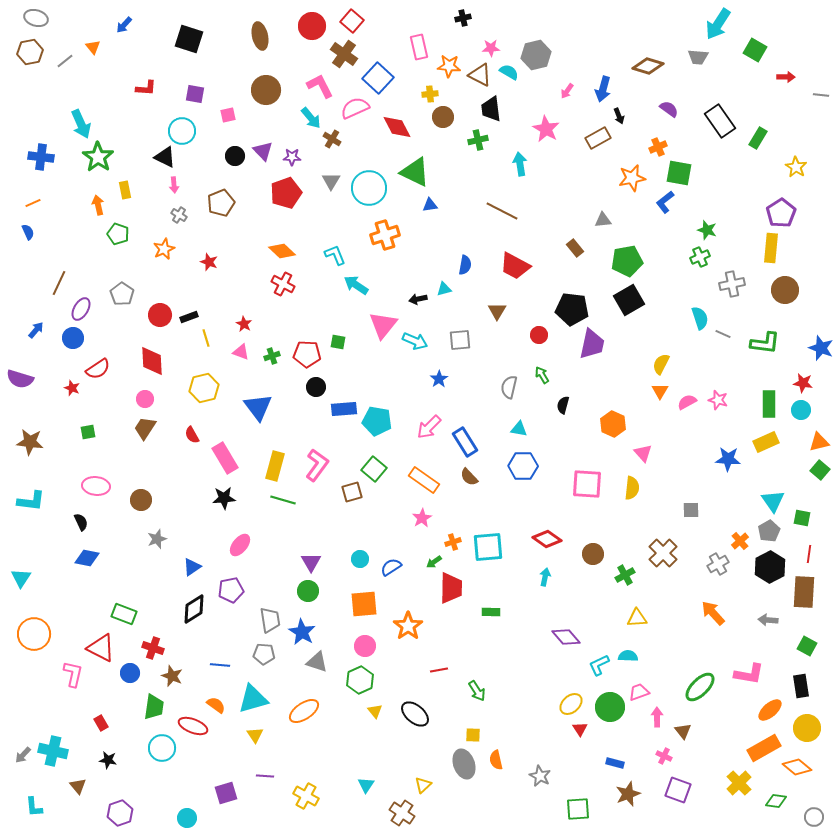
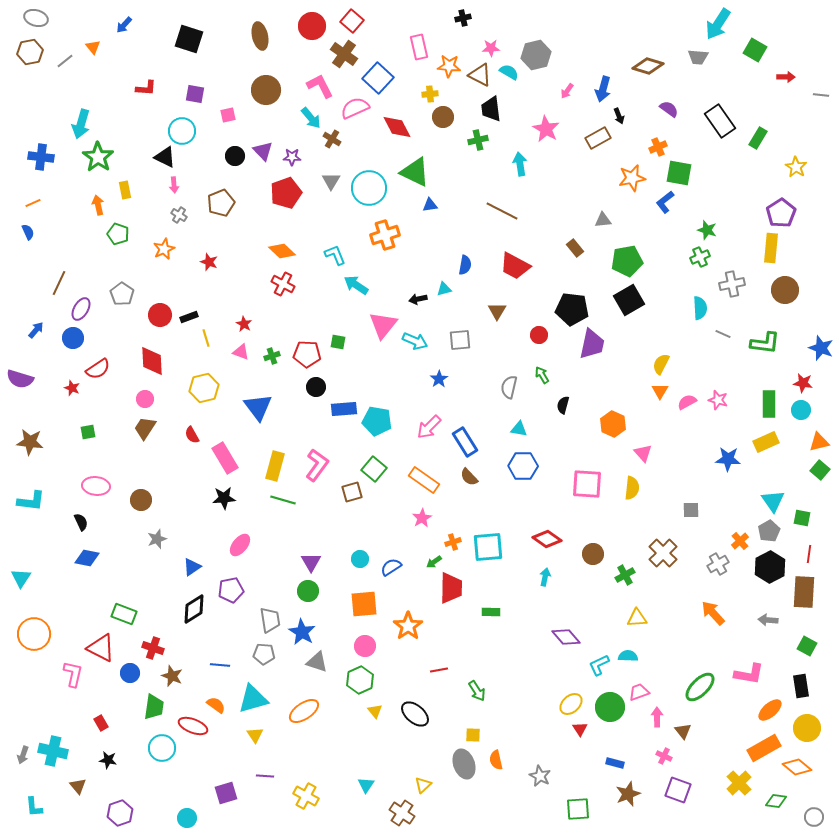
cyan arrow at (81, 124): rotated 40 degrees clockwise
cyan semicircle at (700, 318): moved 10 px up; rotated 15 degrees clockwise
gray arrow at (23, 755): rotated 24 degrees counterclockwise
